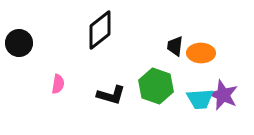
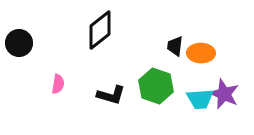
purple star: moved 1 px right, 1 px up
